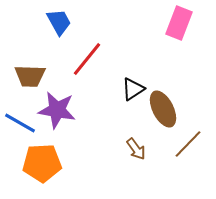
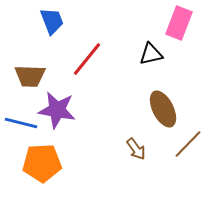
blue trapezoid: moved 7 px left, 1 px up; rotated 8 degrees clockwise
black triangle: moved 18 px right, 35 px up; rotated 20 degrees clockwise
blue line: moved 1 px right; rotated 16 degrees counterclockwise
